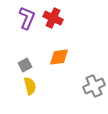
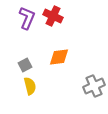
red cross: moved 2 px up
